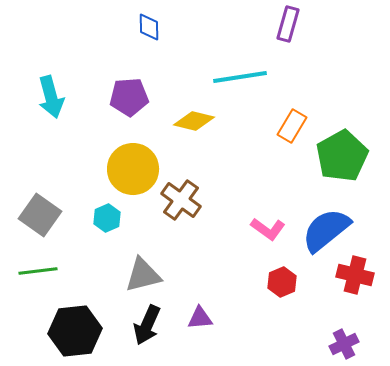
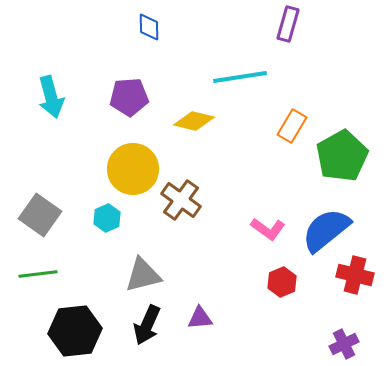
green line: moved 3 px down
